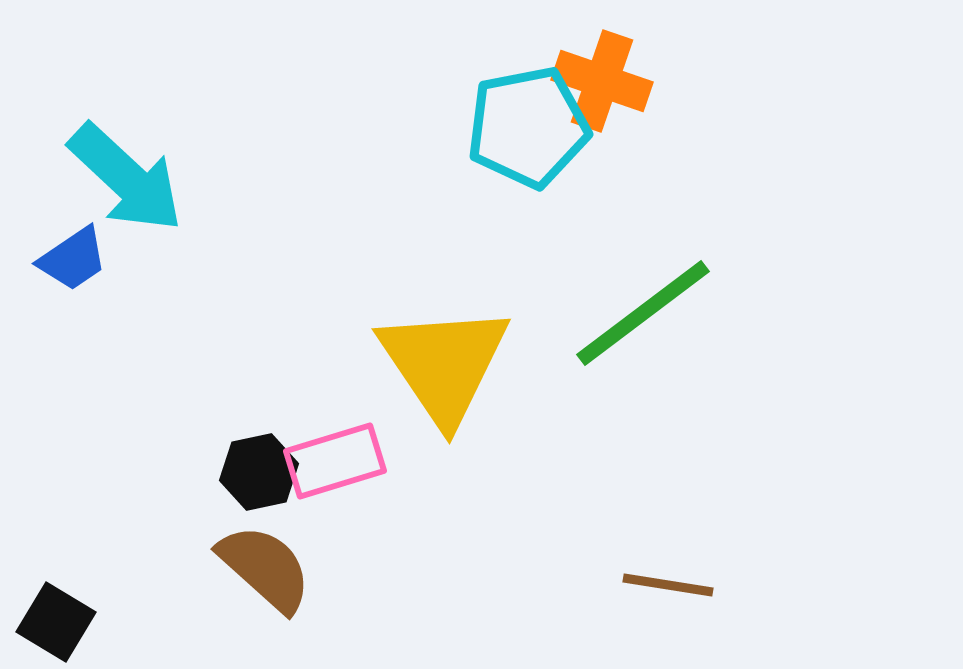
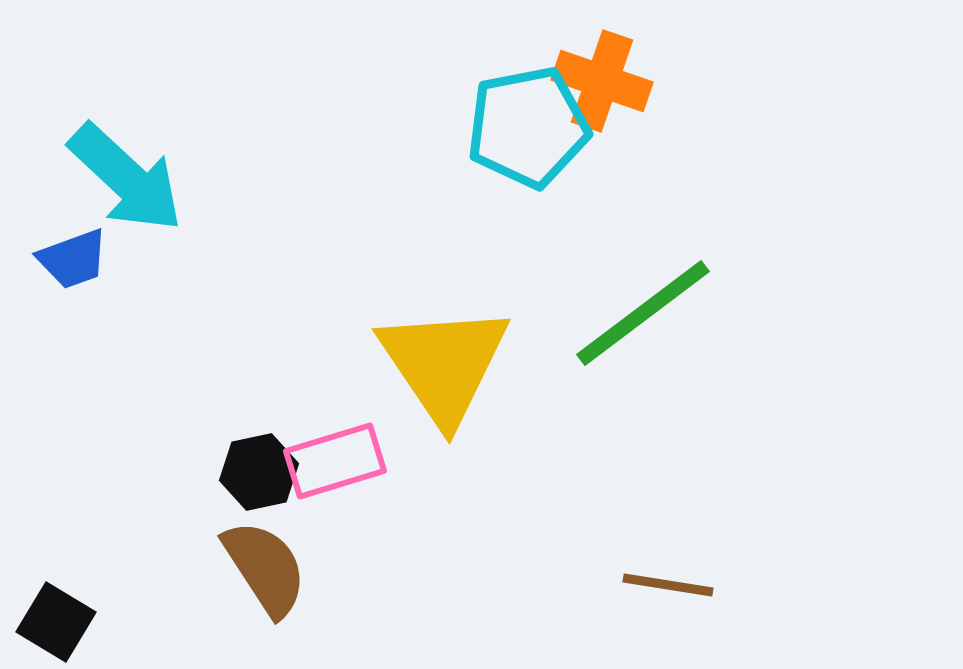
blue trapezoid: rotated 14 degrees clockwise
brown semicircle: rotated 15 degrees clockwise
